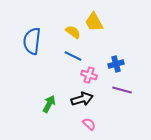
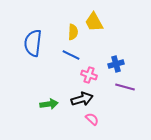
yellow semicircle: rotated 56 degrees clockwise
blue semicircle: moved 1 px right, 2 px down
blue line: moved 2 px left, 1 px up
purple line: moved 3 px right, 3 px up
green arrow: rotated 54 degrees clockwise
pink semicircle: moved 3 px right, 5 px up
